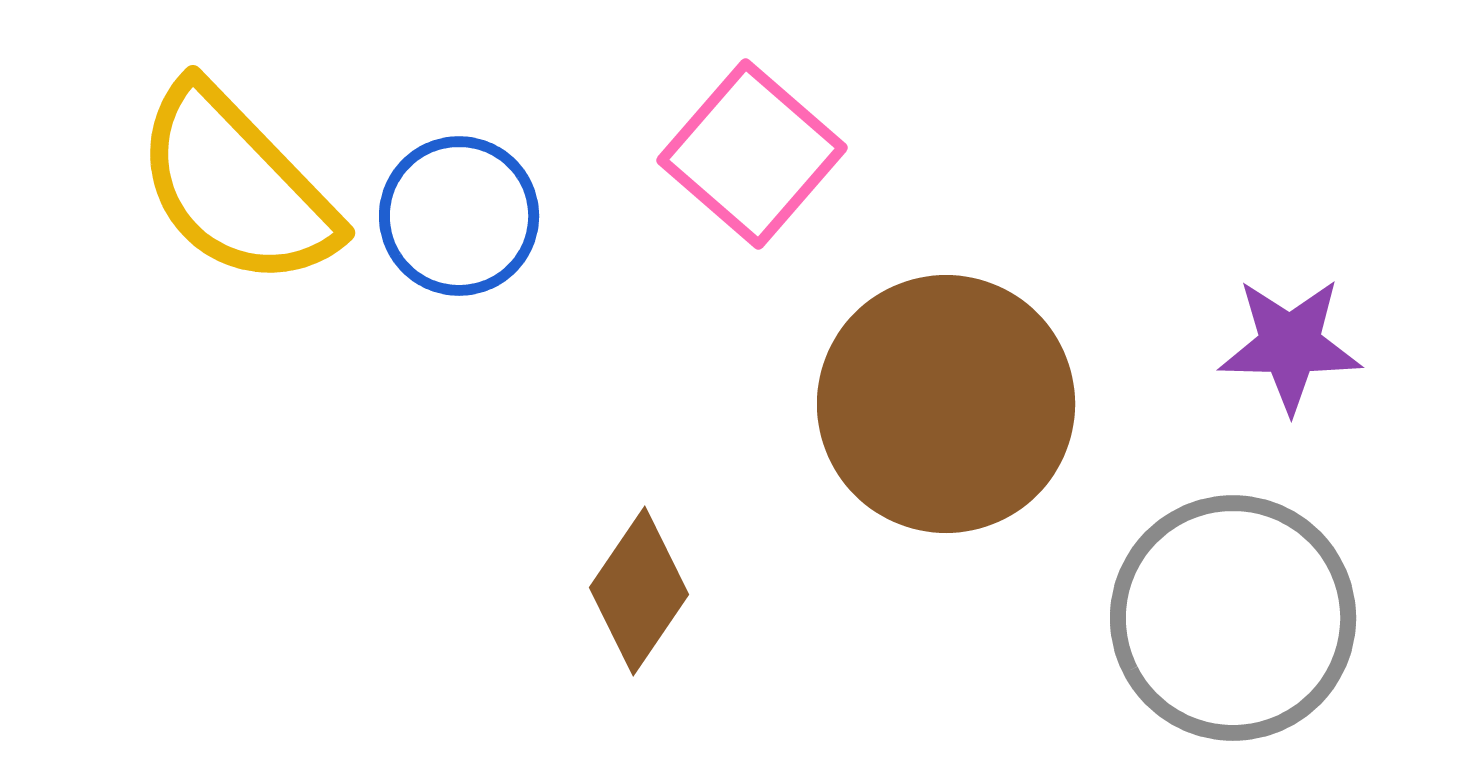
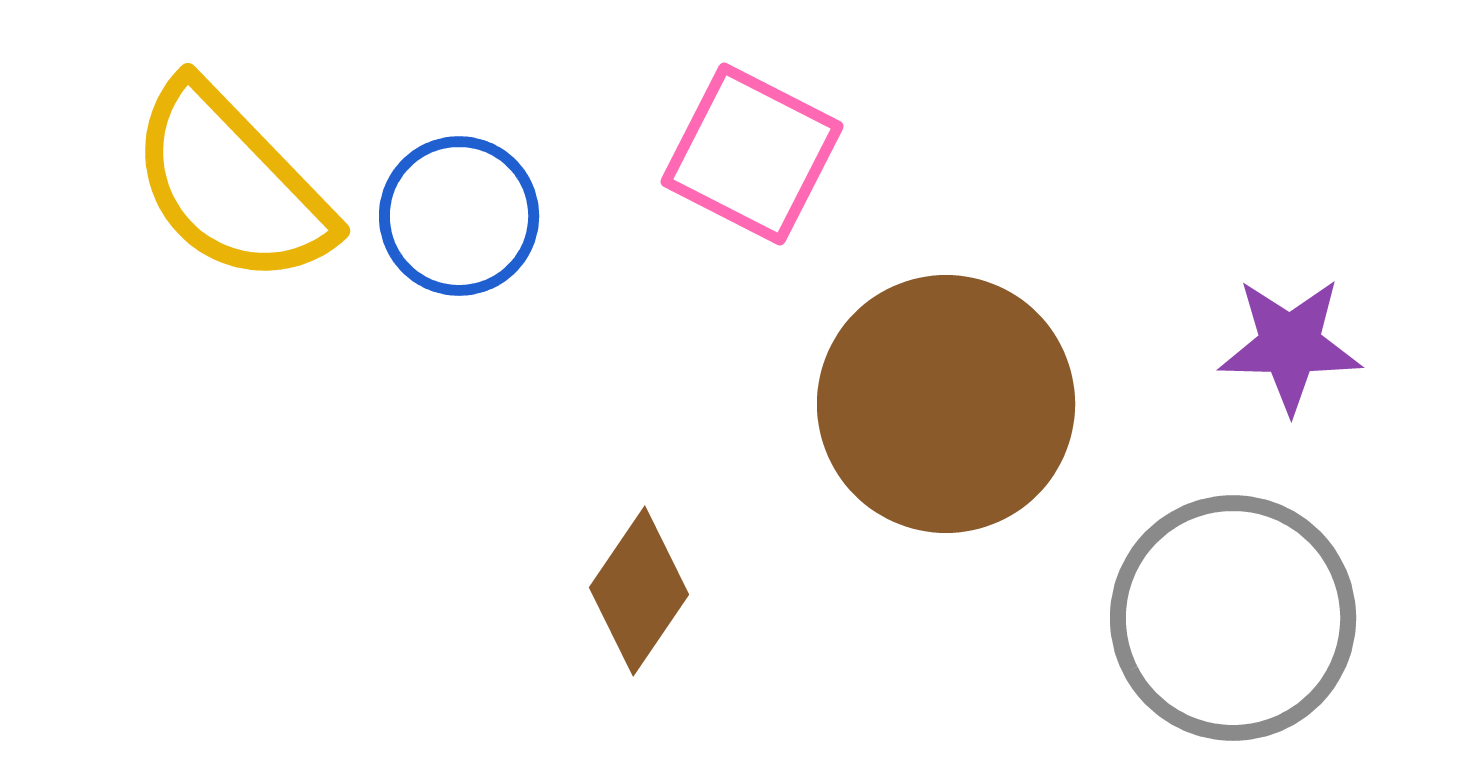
pink square: rotated 14 degrees counterclockwise
yellow semicircle: moved 5 px left, 2 px up
